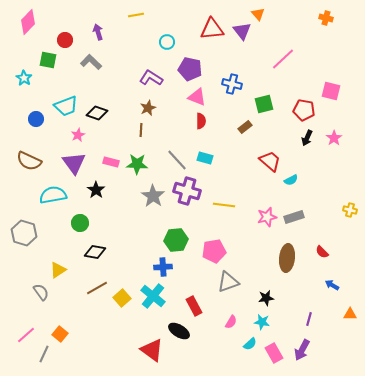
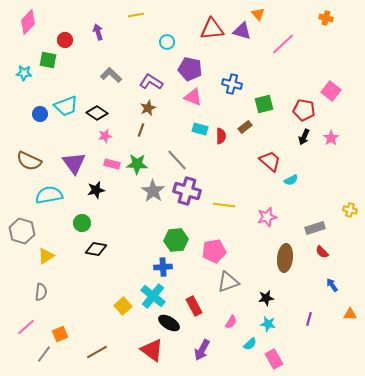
purple triangle at (242, 31): rotated 36 degrees counterclockwise
pink line at (283, 59): moved 15 px up
gray L-shape at (91, 62): moved 20 px right, 13 px down
cyan star at (24, 78): moved 5 px up; rotated 28 degrees counterclockwise
purple L-shape at (151, 78): moved 4 px down
pink square at (331, 91): rotated 24 degrees clockwise
pink triangle at (197, 97): moved 4 px left
black diamond at (97, 113): rotated 15 degrees clockwise
blue circle at (36, 119): moved 4 px right, 5 px up
red semicircle at (201, 121): moved 20 px right, 15 px down
brown line at (141, 130): rotated 16 degrees clockwise
pink star at (78, 135): moved 27 px right, 1 px down; rotated 16 degrees clockwise
black arrow at (307, 138): moved 3 px left, 1 px up
pink star at (334, 138): moved 3 px left
cyan rectangle at (205, 158): moved 5 px left, 29 px up
pink rectangle at (111, 162): moved 1 px right, 2 px down
black star at (96, 190): rotated 24 degrees clockwise
cyan semicircle at (53, 195): moved 4 px left
gray star at (153, 196): moved 5 px up
gray rectangle at (294, 217): moved 21 px right, 11 px down
green circle at (80, 223): moved 2 px right
gray hexagon at (24, 233): moved 2 px left, 2 px up
black diamond at (95, 252): moved 1 px right, 3 px up
brown ellipse at (287, 258): moved 2 px left
yellow triangle at (58, 270): moved 12 px left, 14 px up
blue arrow at (332, 285): rotated 24 degrees clockwise
brown line at (97, 288): moved 64 px down
gray semicircle at (41, 292): rotated 42 degrees clockwise
yellow square at (122, 298): moved 1 px right, 8 px down
cyan star at (262, 322): moved 6 px right, 2 px down
black ellipse at (179, 331): moved 10 px left, 8 px up
orange square at (60, 334): rotated 28 degrees clockwise
pink line at (26, 335): moved 8 px up
purple arrow at (302, 350): moved 100 px left
pink rectangle at (274, 353): moved 6 px down
gray line at (44, 354): rotated 12 degrees clockwise
